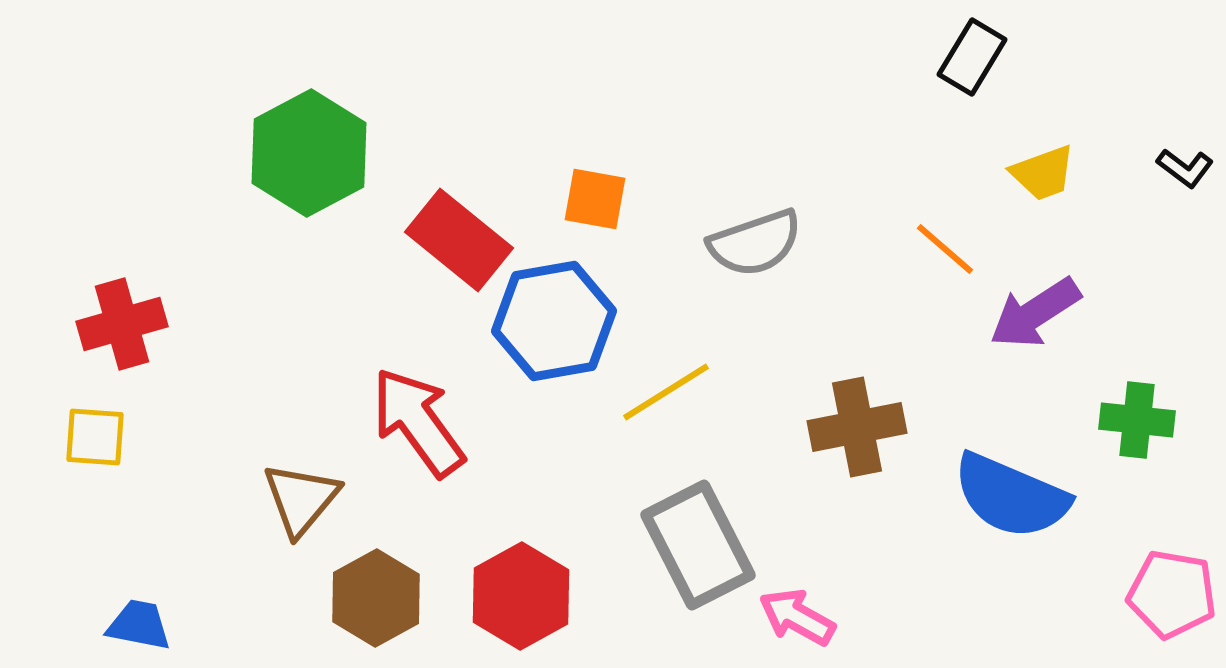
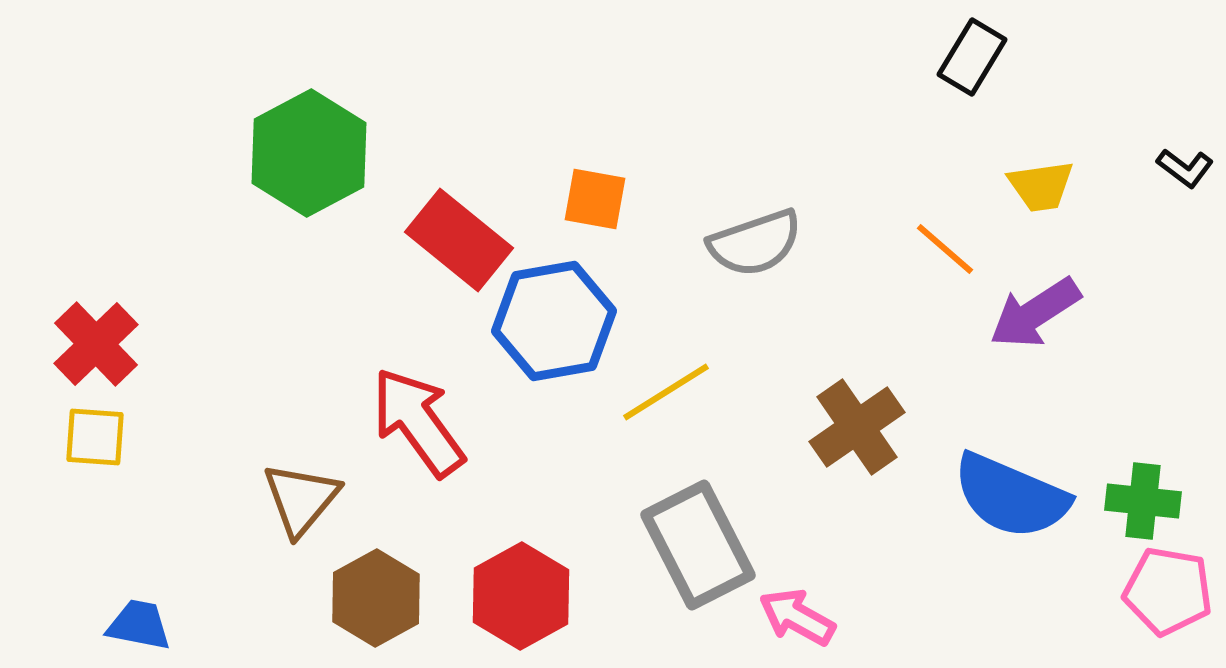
yellow trapezoid: moved 2 px left, 13 px down; rotated 12 degrees clockwise
red cross: moved 26 px left, 20 px down; rotated 28 degrees counterclockwise
green cross: moved 6 px right, 81 px down
brown cross: rotated 24 degrees counterclockwise
pink pentagon: moved 4 px left, 3 px up
